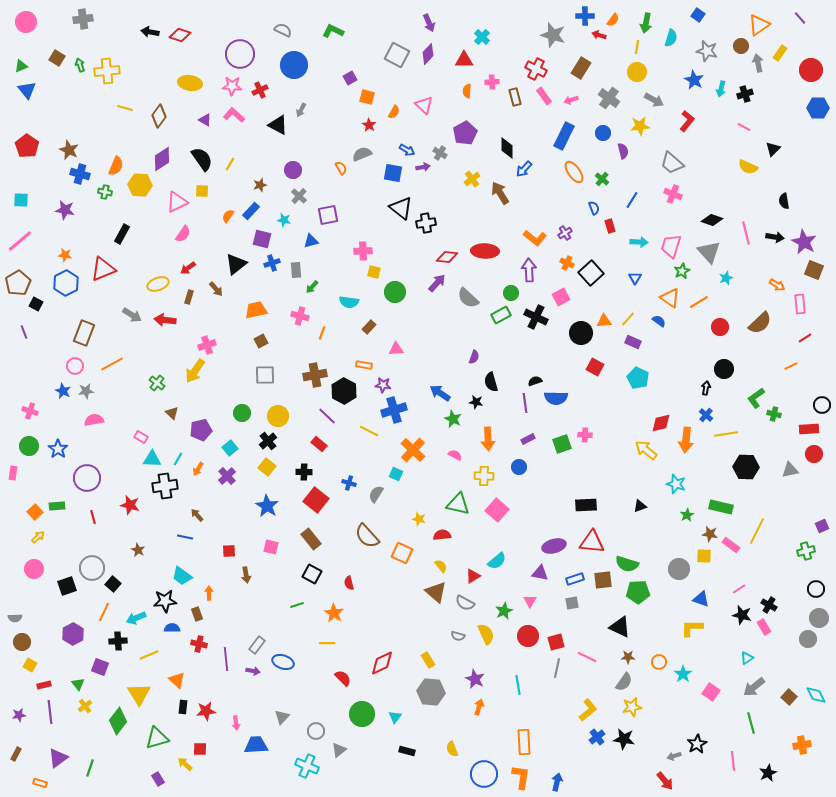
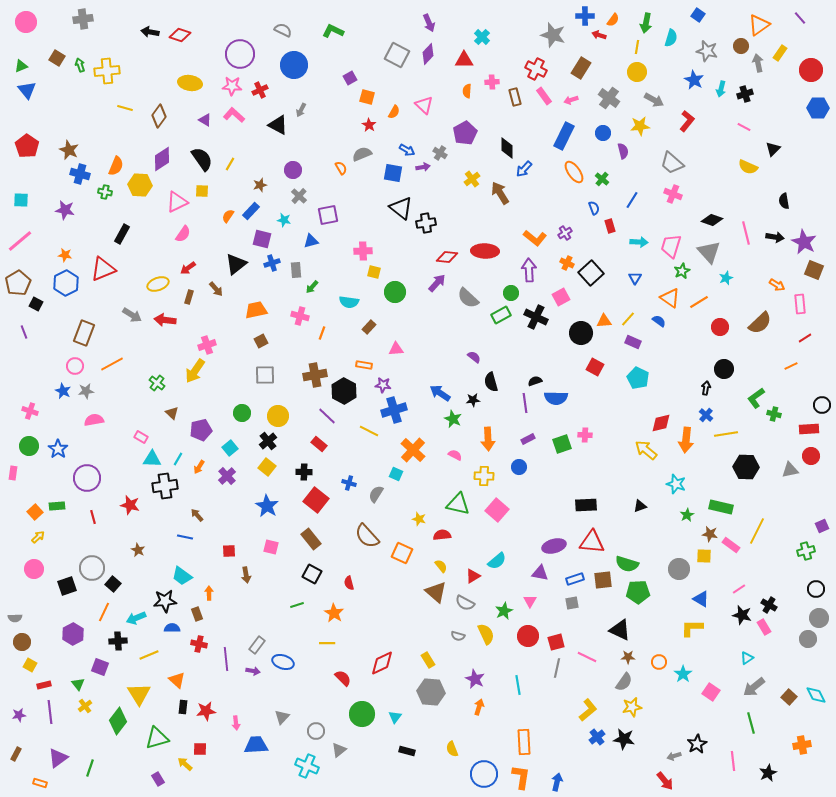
purple semicircle at (474, 357): rotated 72 degrees counterclockwise
black star at (476, 402): moved 3 px left, 2 px up; rotated 16 degrees counterclockwise
red circle at (814, 454): moved 3 px left, 2 px down
orange arrow at (198, 469): moved 1 px right, 2 px up
blue triangle at (701, 599): rotated 12 degrees clockwise
black triangle at (620, 627): moved 3 px down
